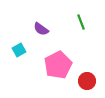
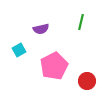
green line: rotated 35 degrees clockwise
purple semicircle: rotated 49 degrees counterclockwise
pink pentagon: moved 4 px left, 1 px down
